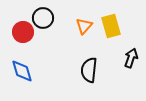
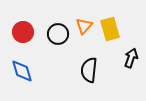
black circle: moved 15 px right, 16 px down
yellow rectangle: moved 1 px left, 3 px down
